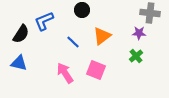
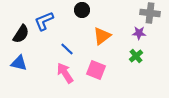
blue line: moved 6 px left, 7 px down
